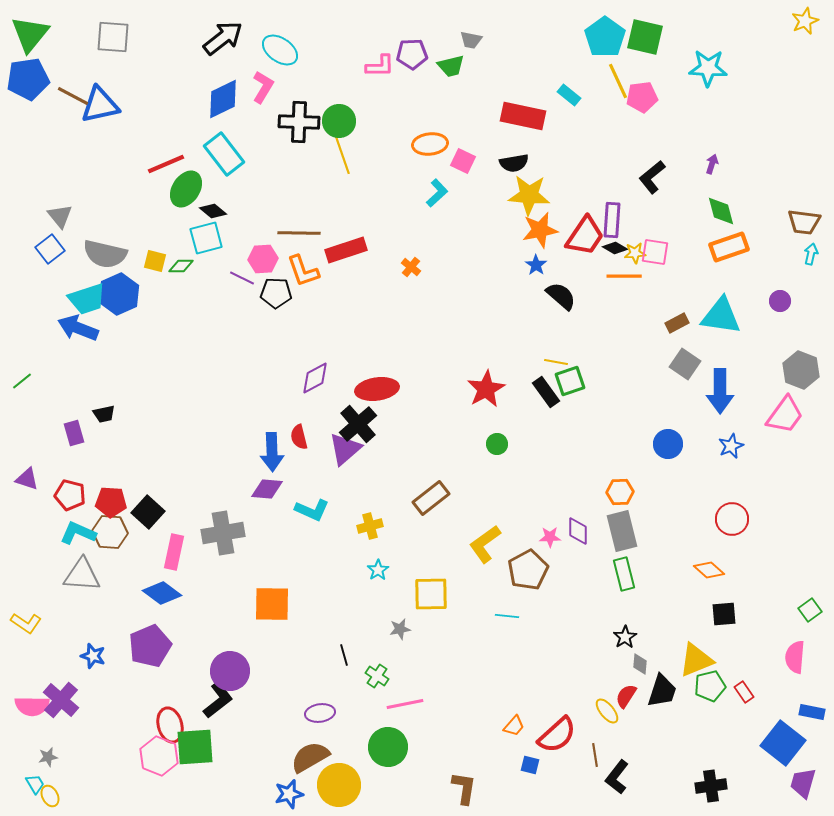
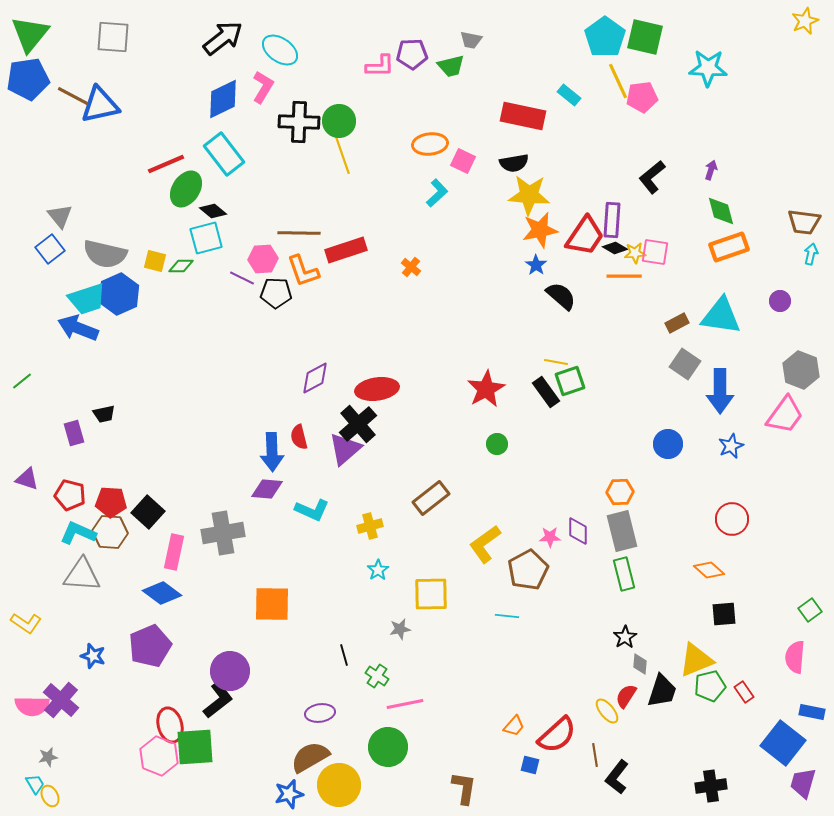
purple arrow at (712, 164): moved 1 px left, 6 px down
